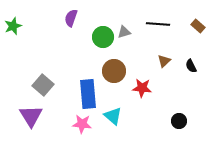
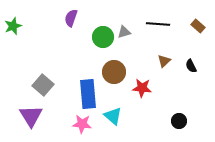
brown circle: moved 1 px down
